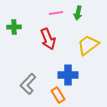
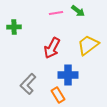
green arrow: moved 2 px up; rotated 64 degrees counterclockwise
red arrow: moved 4 px right, 9 px down; rotated 50 degrees clockwise
